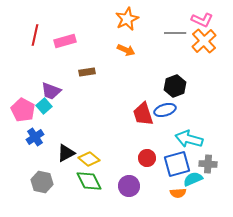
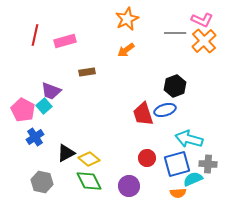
orange arrow: rotated 120 degrees clockwise
